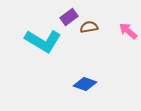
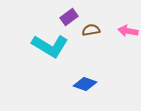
brown semicircle: moved 2 px right, 3 px down
pink arrow: rotated 30 degrees counterclockwise
cyan L-shape: moved 7 px right, 5 px down
